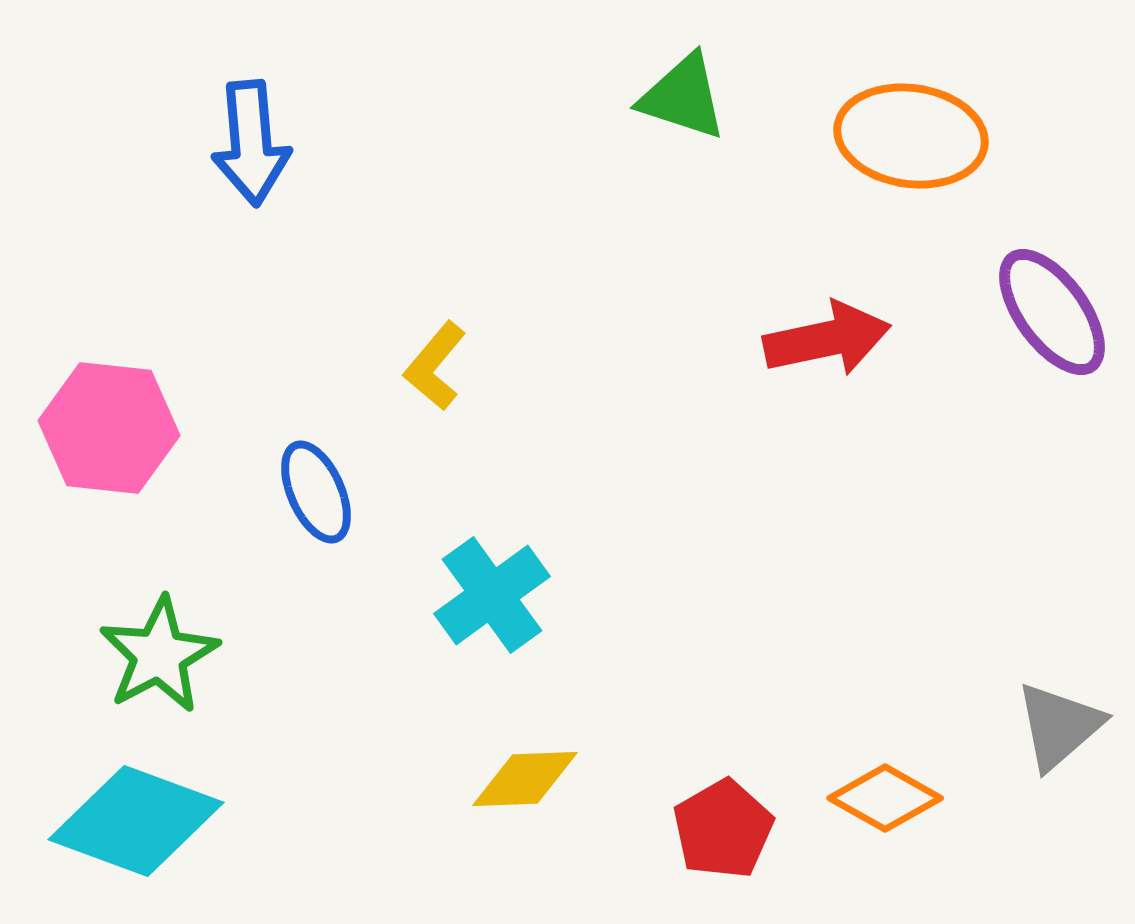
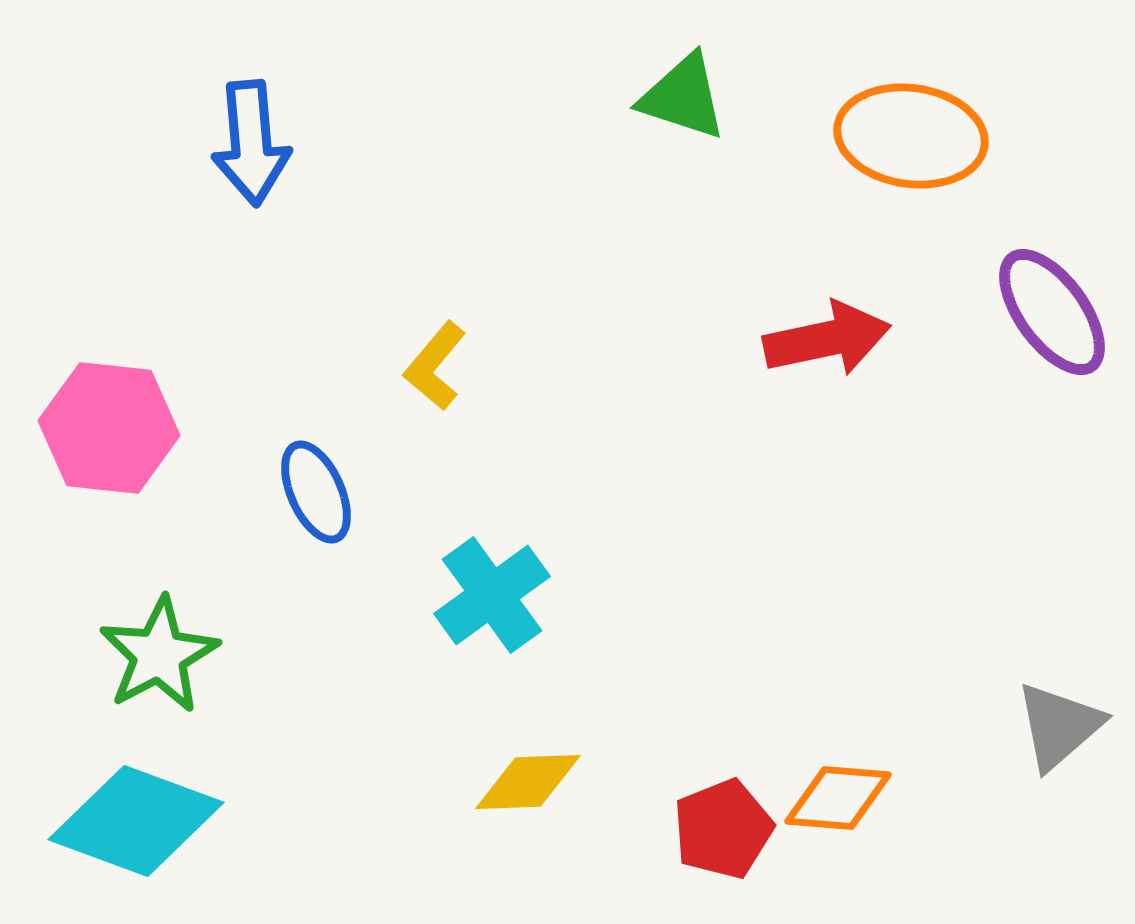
yellow diamond: moved 3 px right, 3 px down
orange diamond: moved 47 px left; rotated 25 degrees counterclockwise
red pentagon: rotated 8 degrees clockwise
